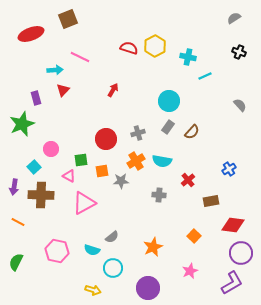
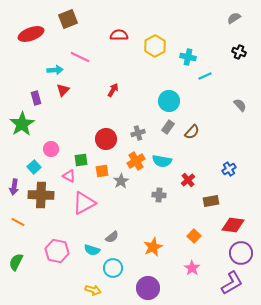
red semicircle at (129, 48): moved 10 px left, 13 px up; rotated 18 degrees counterclockwise
green star at (22, 124): rotated 10 degrees counterclockwise
gray star at (121, 181): rotated 28 degrees counterclockwise
pink star at (190, 271): moved 2 px right, 3 px up; rotated 14 degrees counterclockwise
